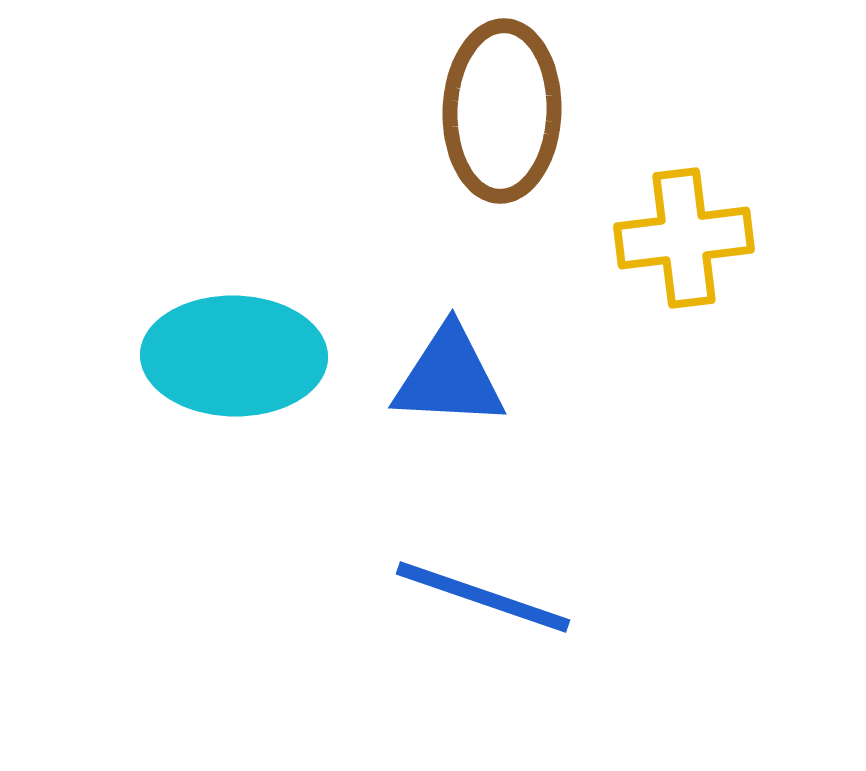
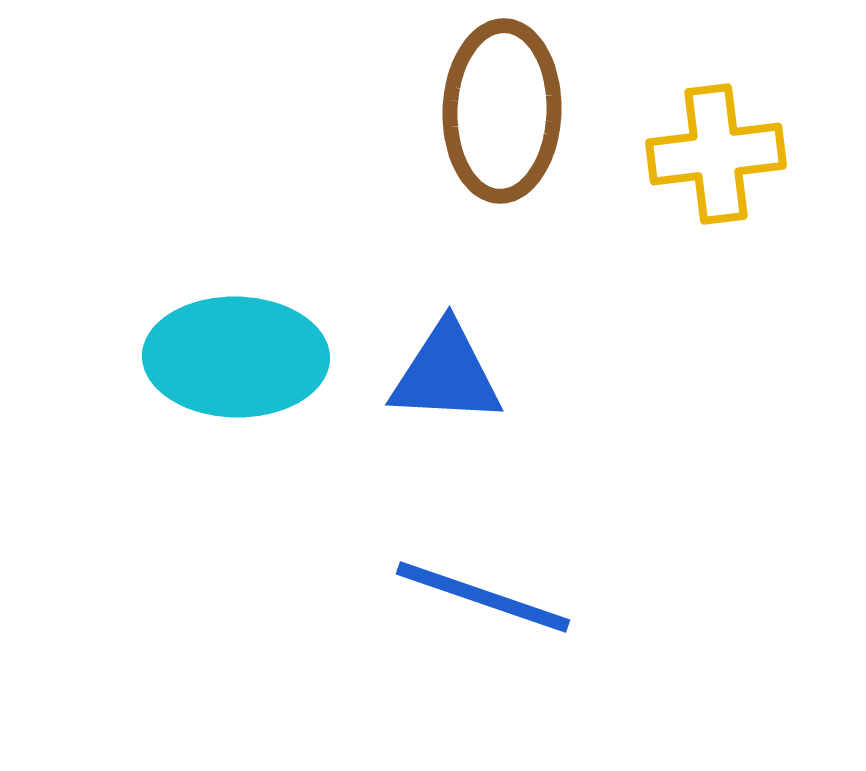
yellow cross: moved 32 px right, 84 px up
cyan ellipse: moved 2 px right, 1 px down
blue triangle: moved 3 px left, 3 px up
